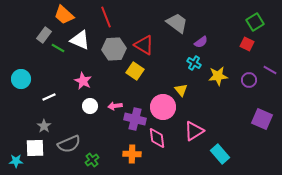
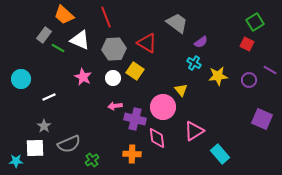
red triangle: moved 3 px right, 2 px up
pink star: moved 4 px up
white circle: moved 23 px right, 28 px up
